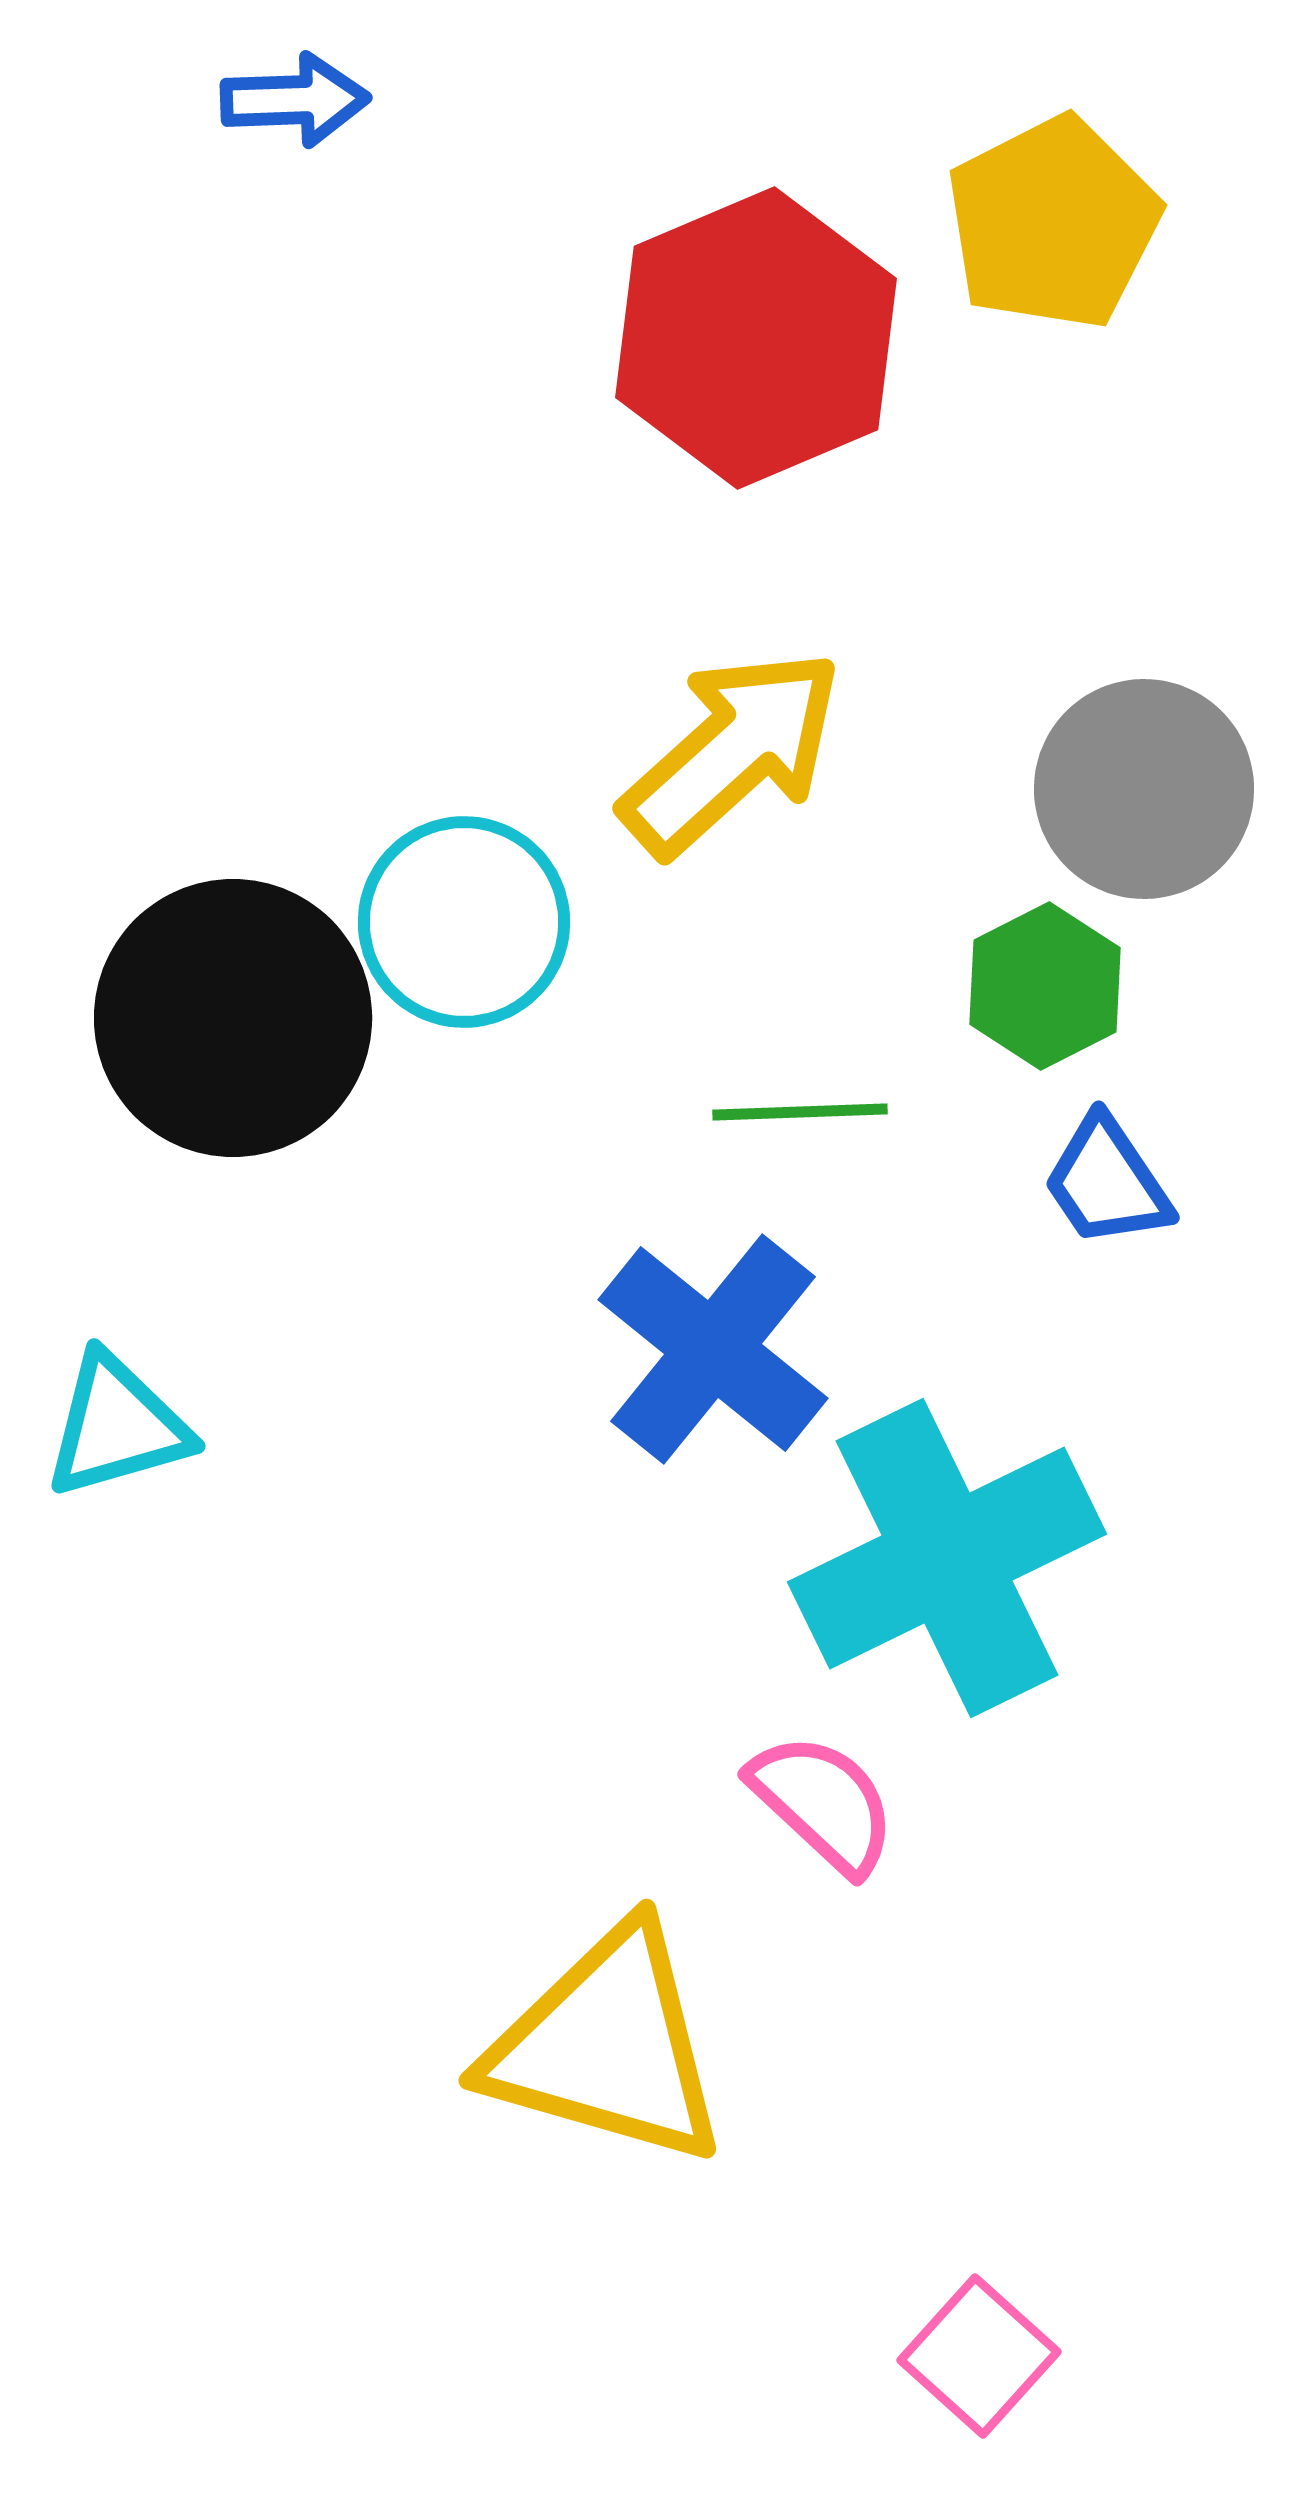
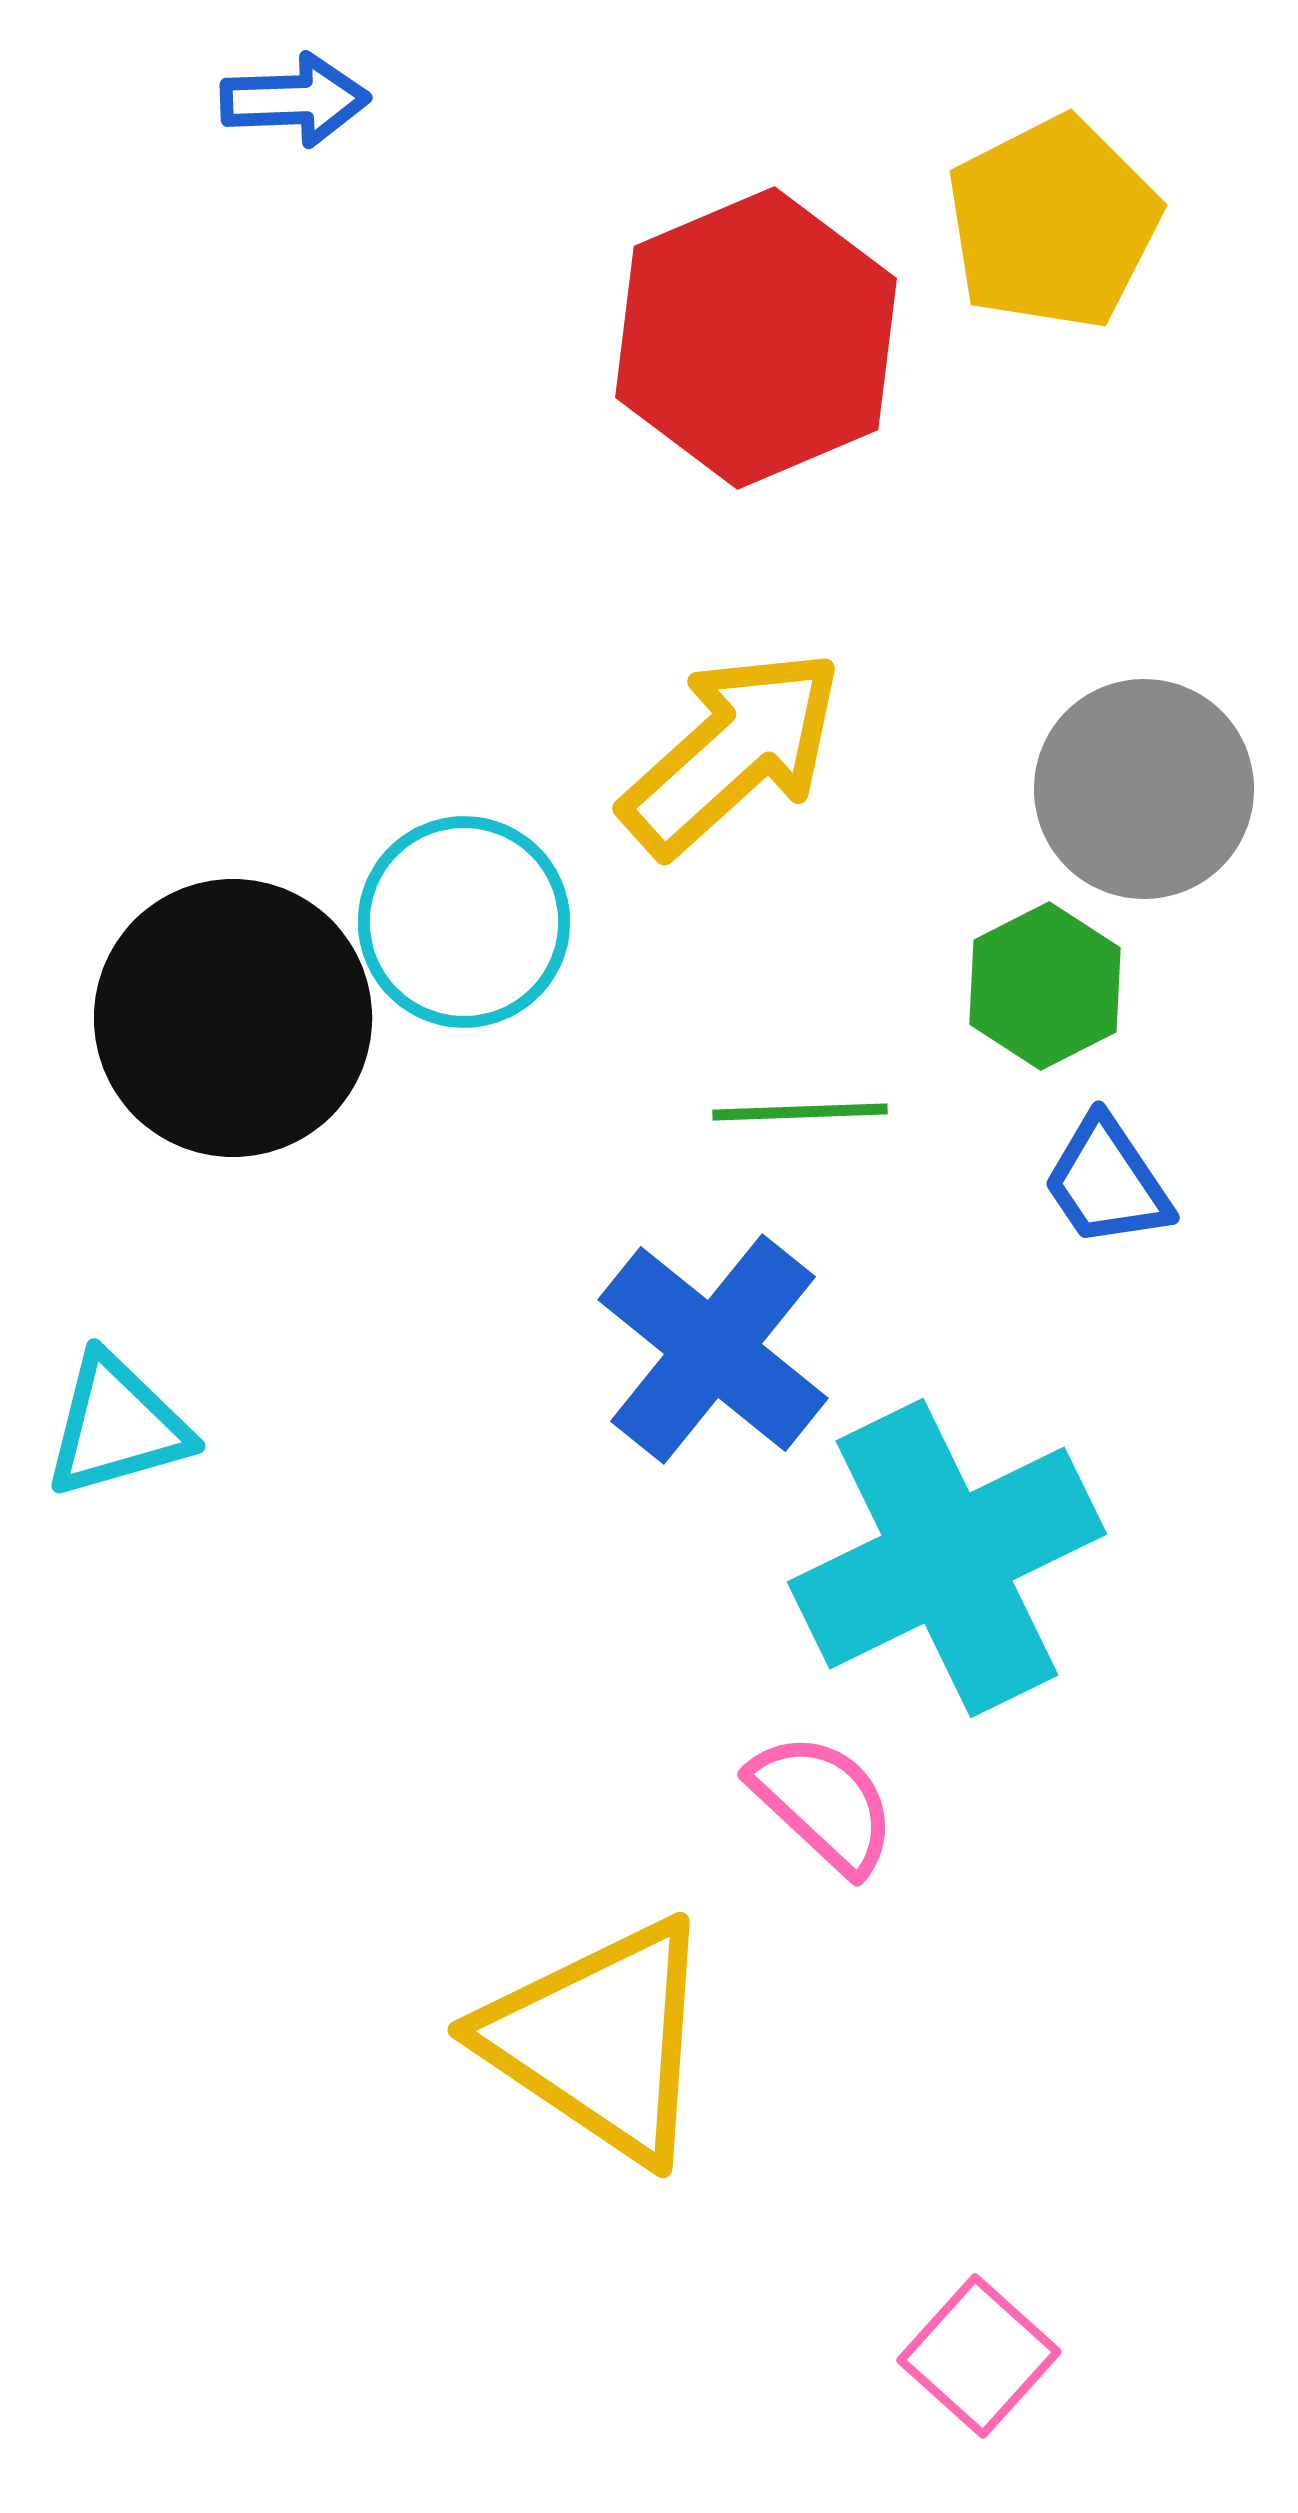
yellow triangle: moved 7 px left, 6 px up; rotated 18 degrees clockwise
